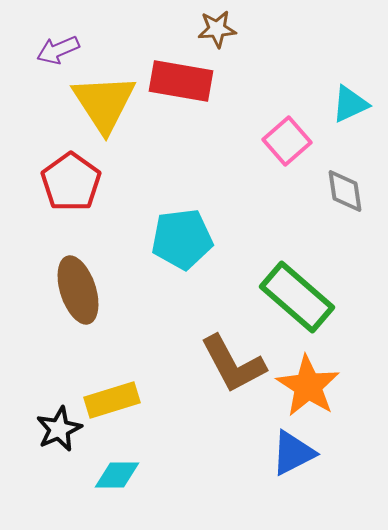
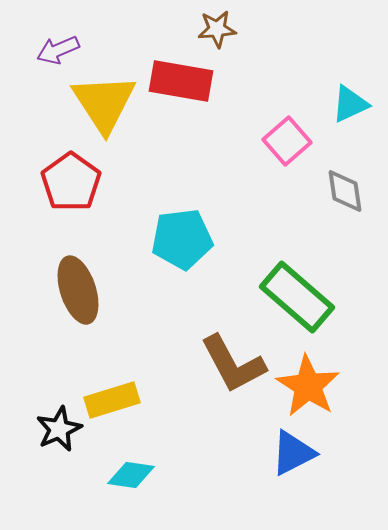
cyan diamond: moved 14 px right; rotated 9 degrees clockwise
